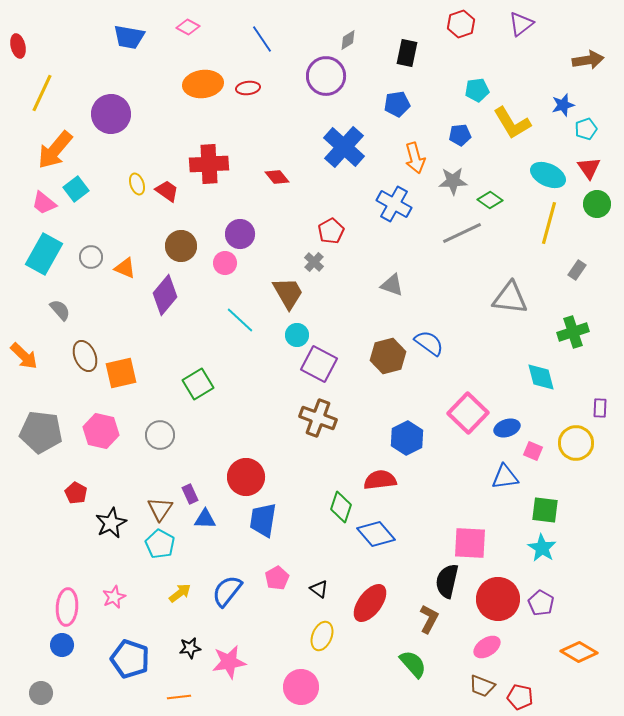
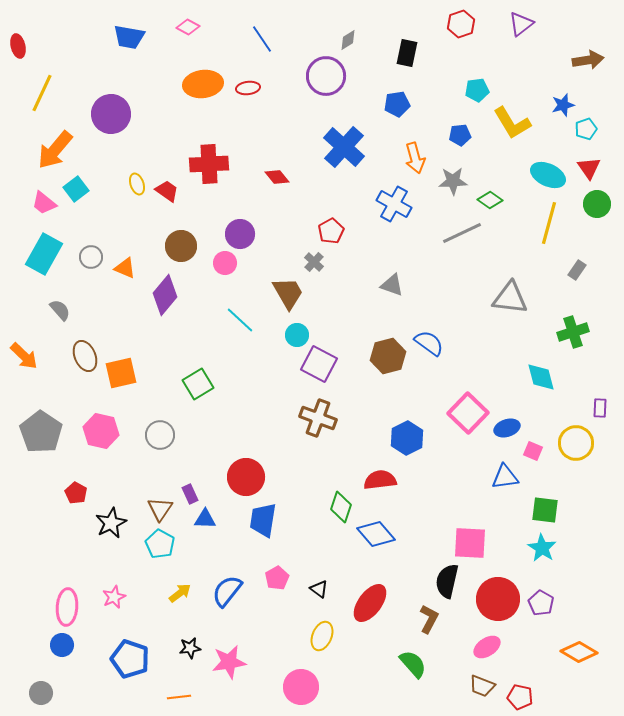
gray pentagon at (41, 432): rotated 27 degrees clockwise
